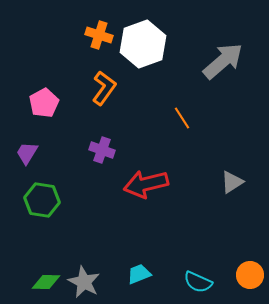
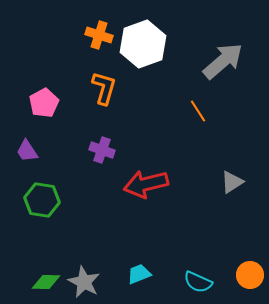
orange L-shape: rotated 20 degrees counterclockwise
orange line: moved 16 px right, 7 px up
purple trapezoid: moved 2 px up; rotated 65 degrees counterclockwise
